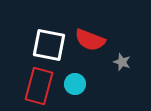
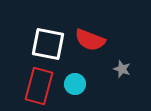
white square: moved 1 px left, 1 px up
gray star: moved 7 px down
